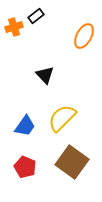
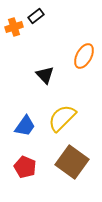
orange ellipse: moved 20 px down
